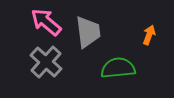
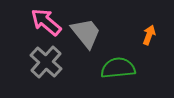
gray trapezoid: moved 2 px left, 1 px down; rotated 32 degrees counterclockwise
